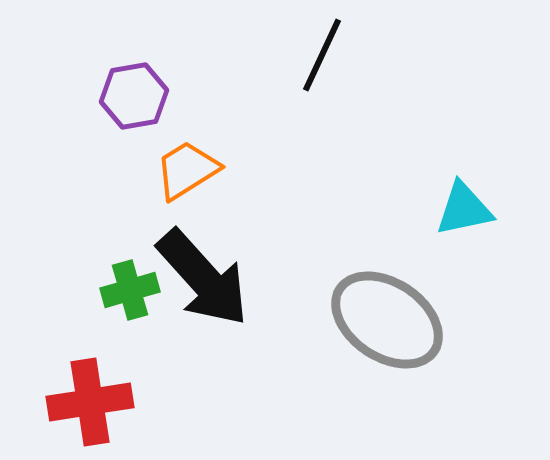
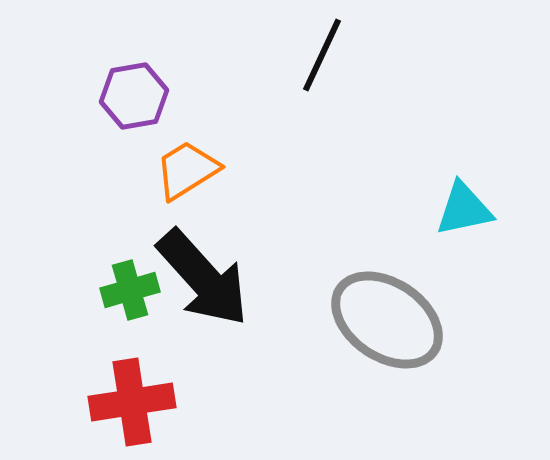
red cross: moved 42 px right
